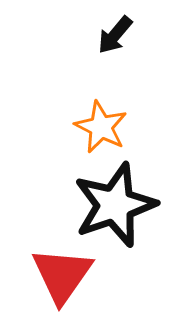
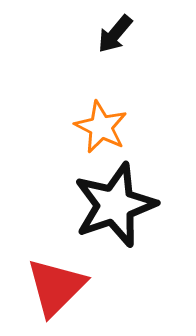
black arrow: moved 1 px up
red triangle: moved 6 px left, 12 px down; rotated 10 degrees clockwise
